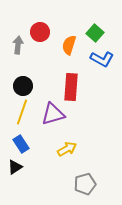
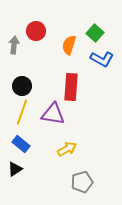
red circle: moved 4 px left, 1 px up
gray arrow: moved 4 px left
black circle: moved 1 px left
purple triangle: rotated 25 degrees clockwise
blue rectangle: rotated 18 degrees counterclockwise
black triangle: moved 2 px down
gray pentagon: moved 3 px left, 2 px up
